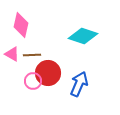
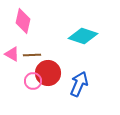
pink diamond: moved 2 px right, 4 px up
